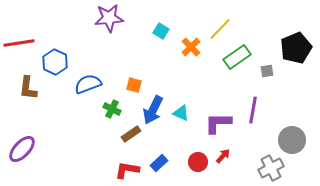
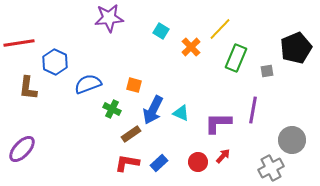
green rectangle: moved 1 px left, 1 px down; rotated 32 degrees counterclockwise
red L-shape: moved 7 px up
